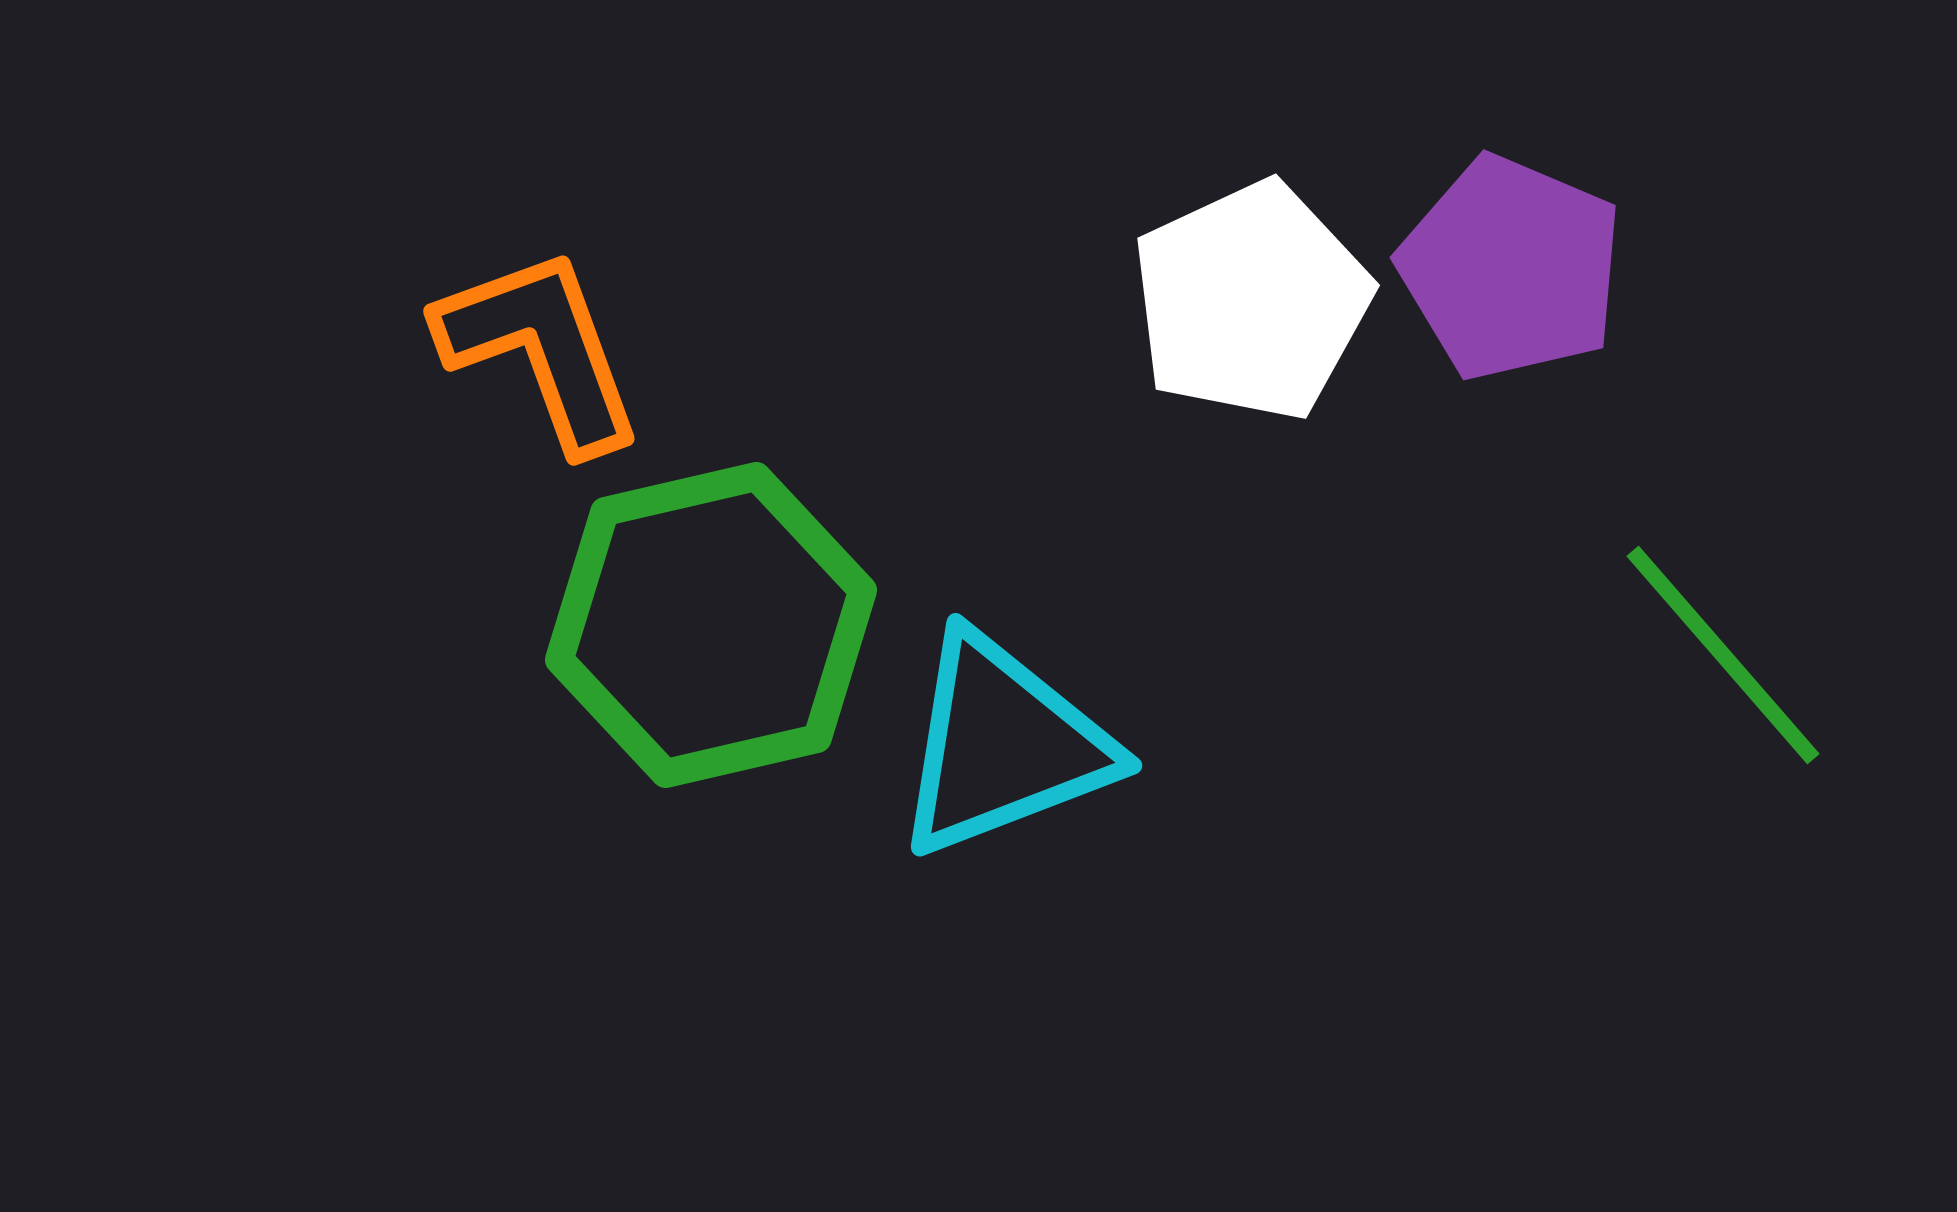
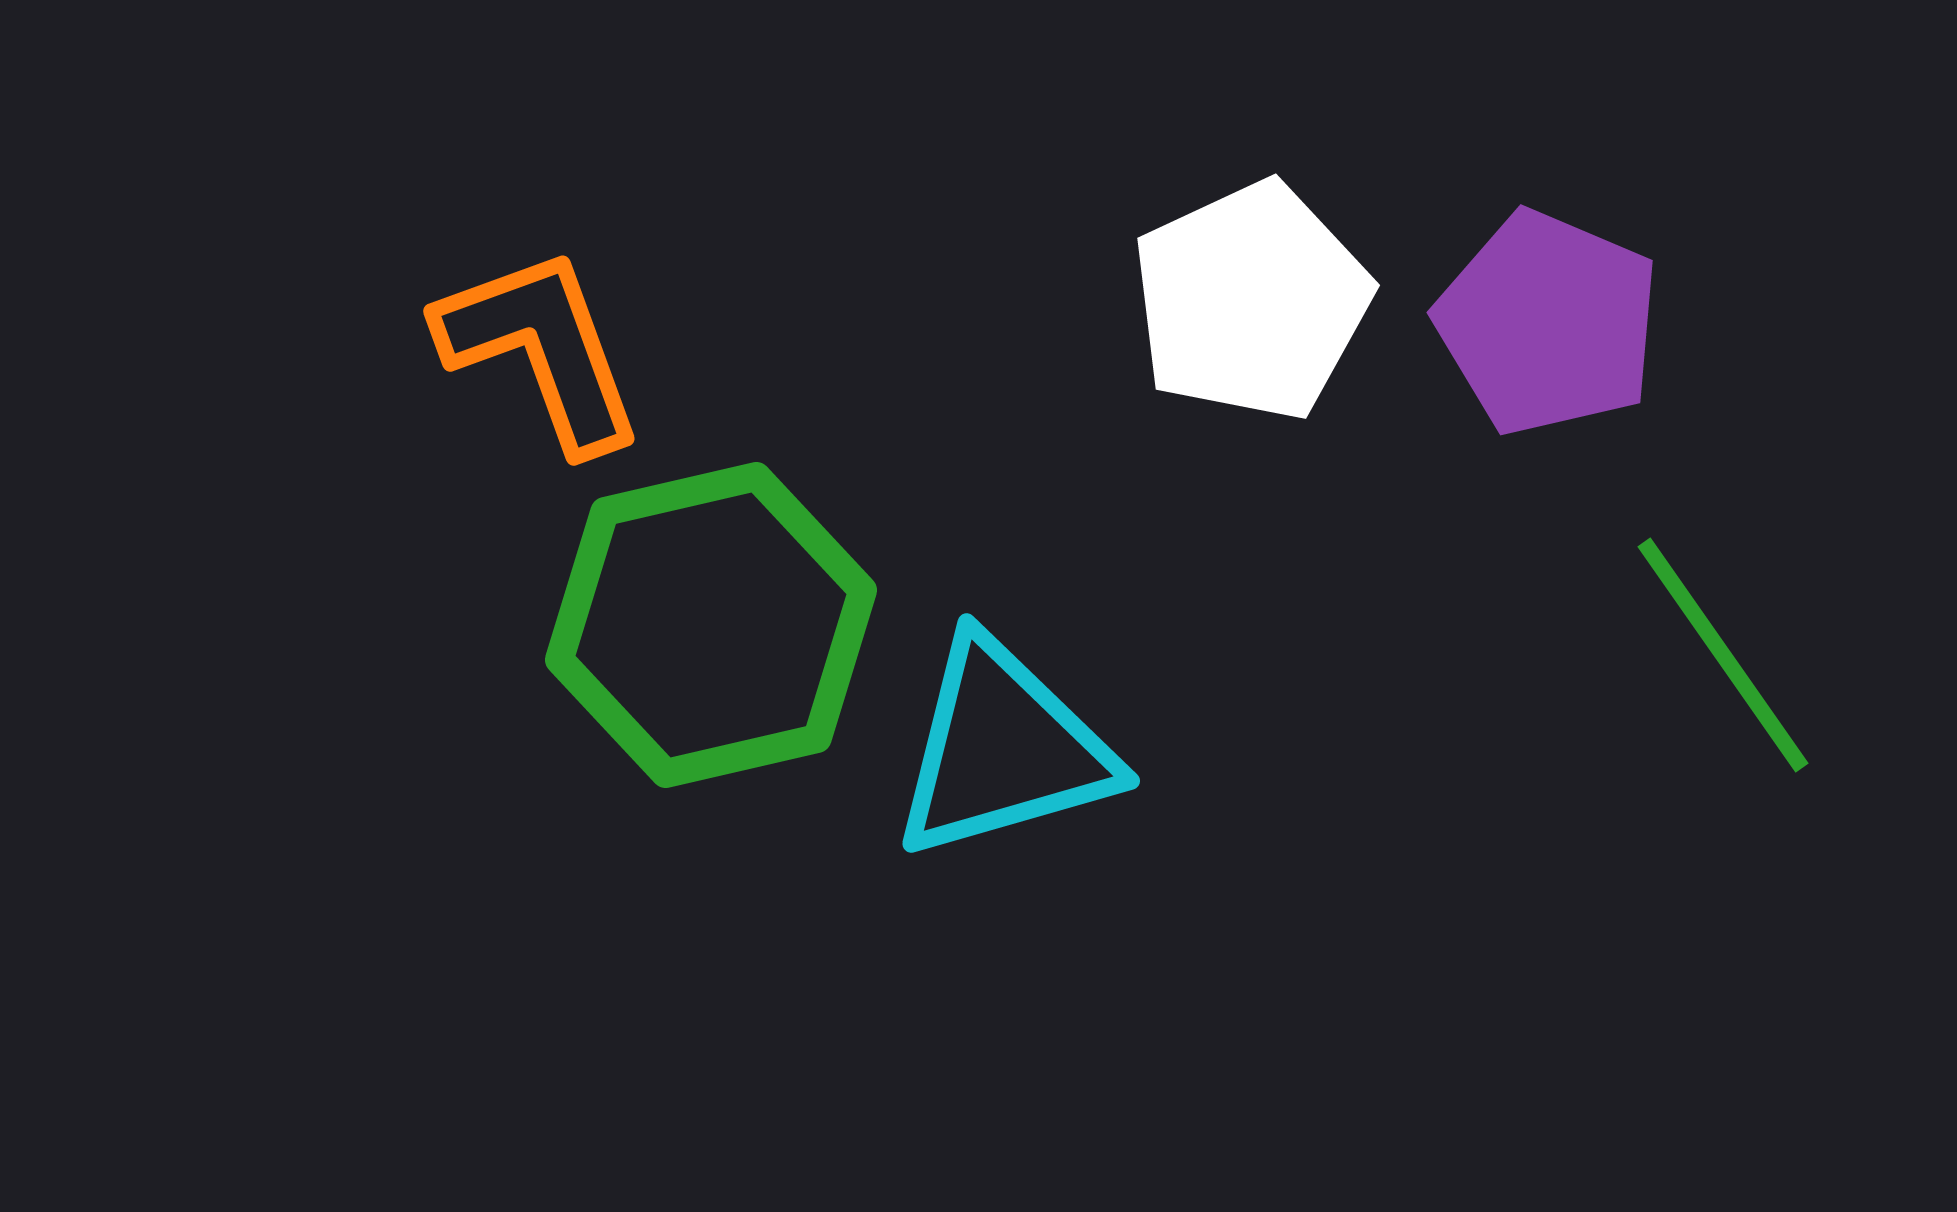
purple pentagon: moved 37 px right, 55 px down
green line: rotated 6 degrees clockwise
cyan triangle: moved 4 px down; rotated 5 degrees clockwise
